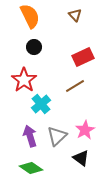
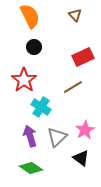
brown line: moved 2 px left, 1 px down
cyan cross: moved 3 px down; rotated 18 degrees counterclockwise
gray triangle: moved 1 px down
